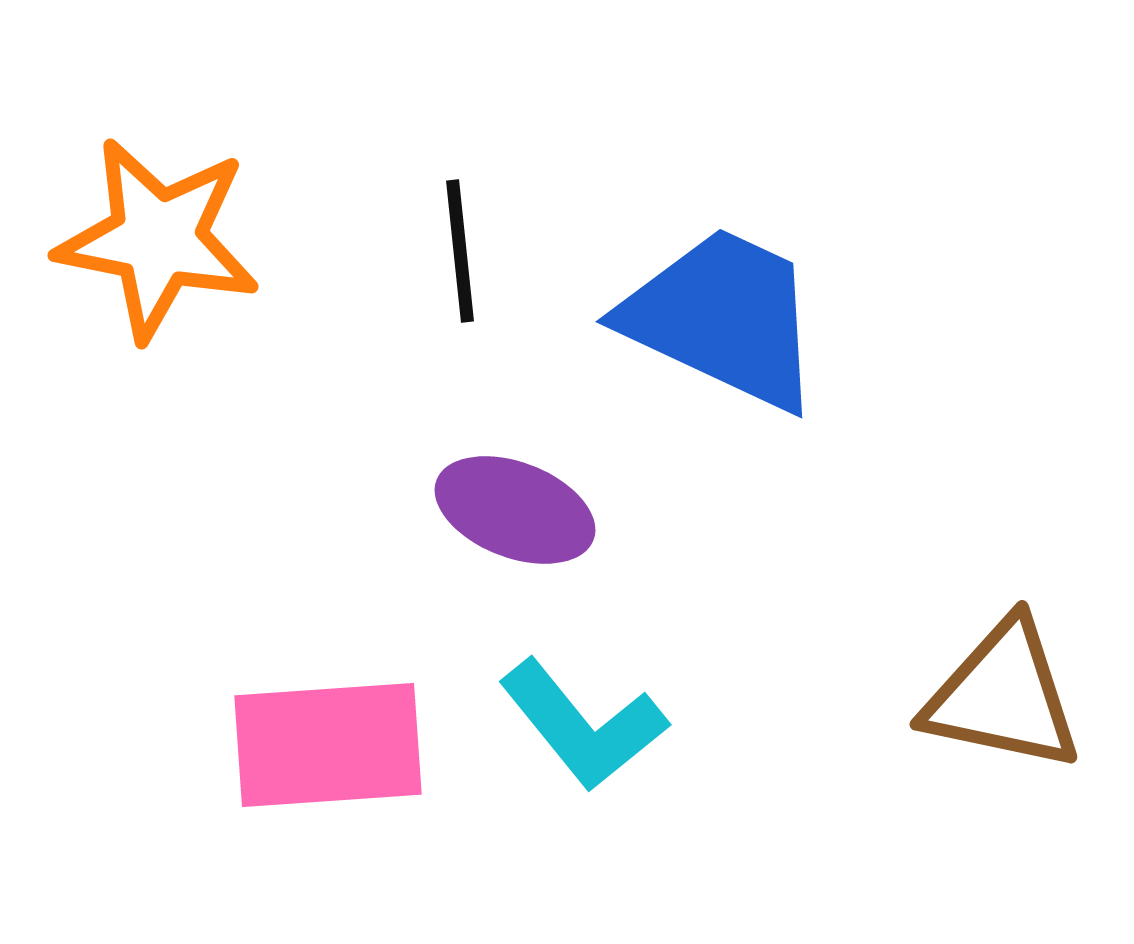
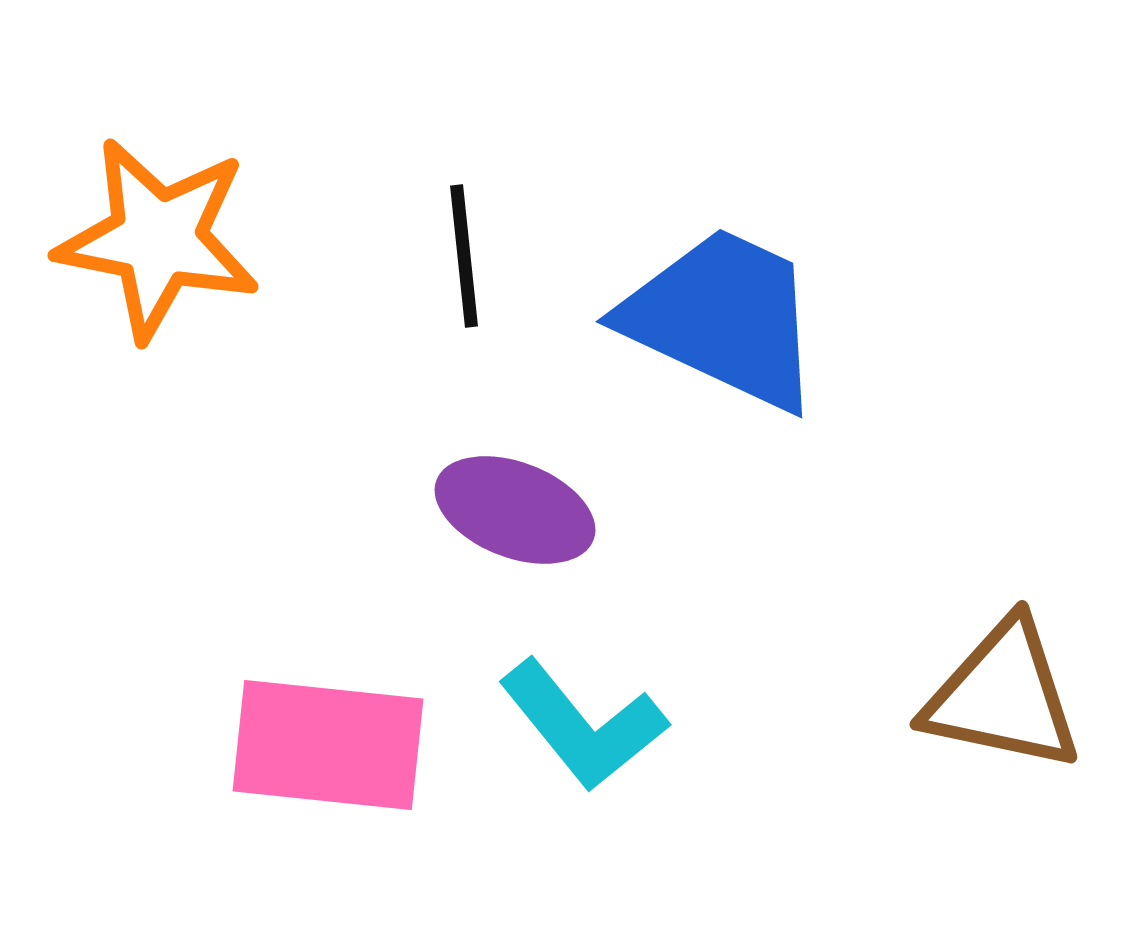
black line: moved 4 px right, 5 px down
pink rectangle: rotated 10 degrees clockwise
